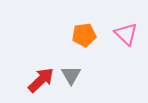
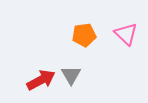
red arrow: rotated 16 degrees clockwise
